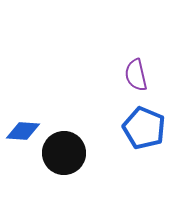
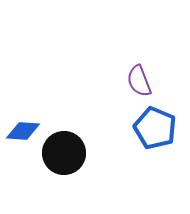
purple semicircle: moved 3 px right, 6 px down; rotated 8 degrees counterclockwise
blue pentagon: moved 11 px right
